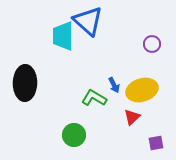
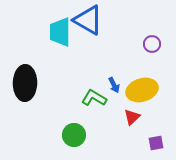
blue triangle: moved 1 px up; rotated 12 degrees counterclockwise
cyan trapezoid: moved 3 px left, 4 px up
